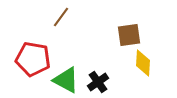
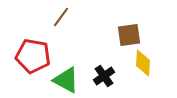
red pentagon: moved 3 px up
black cross: moved 6 px right, 6 px up
